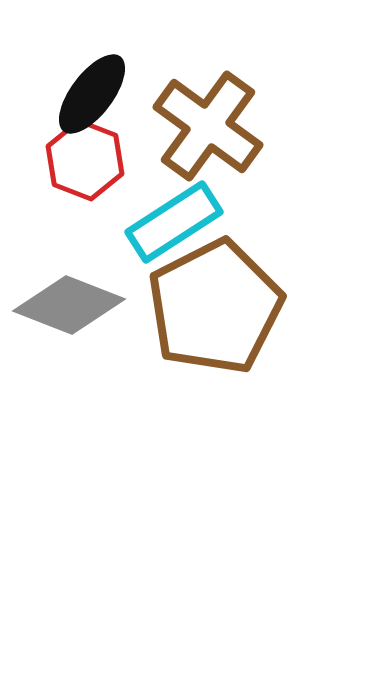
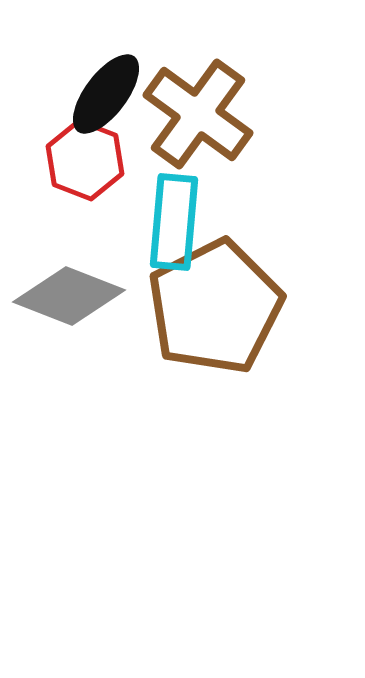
black ellipse: moved 14 px right
brown cross: moved 10 px left, 12 px up
cyan rectangle: rotated 52 degrees counterclockwise
gray diamond: moved 9 px up
